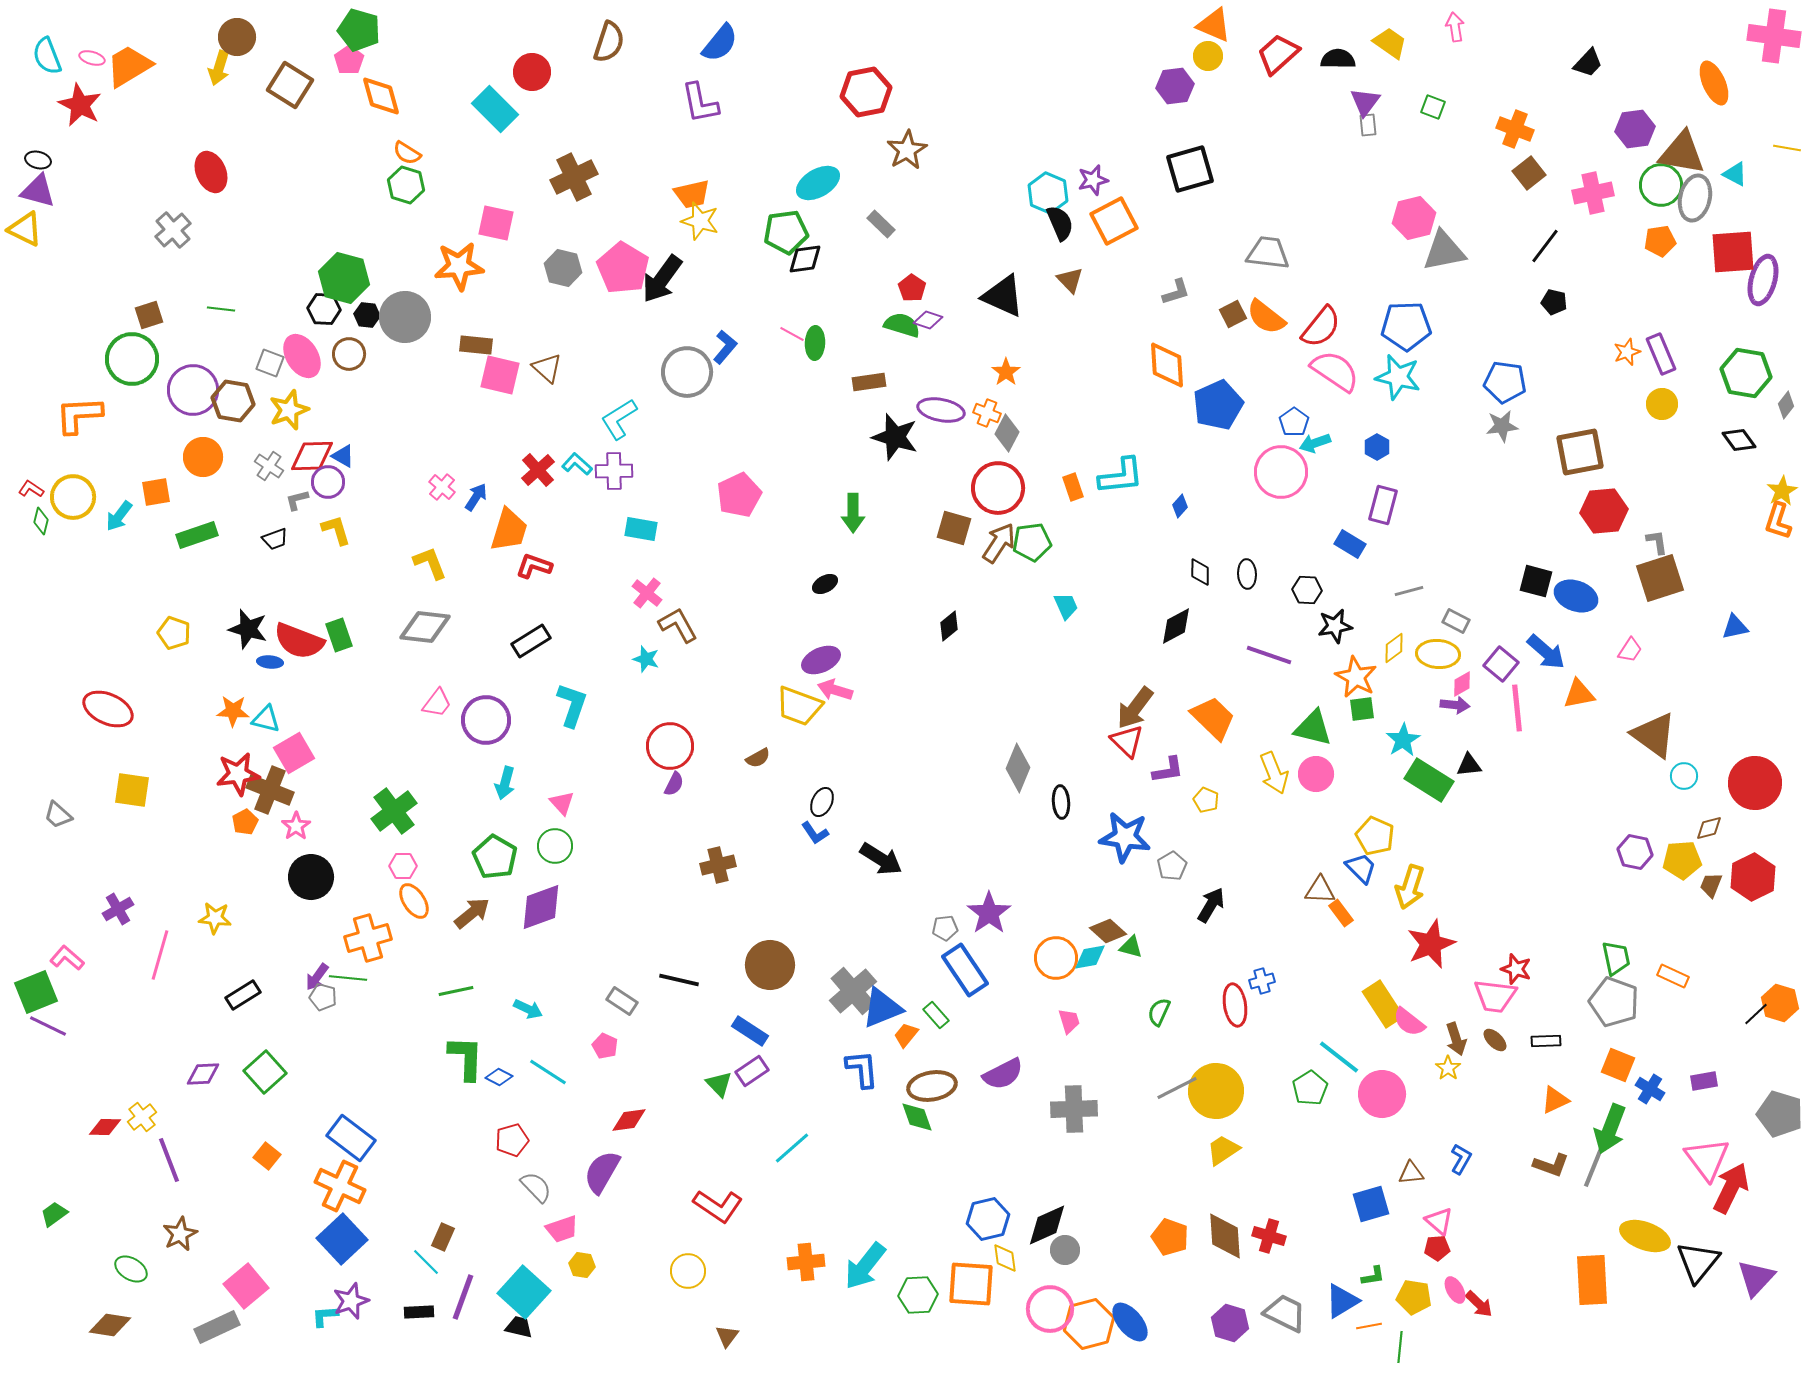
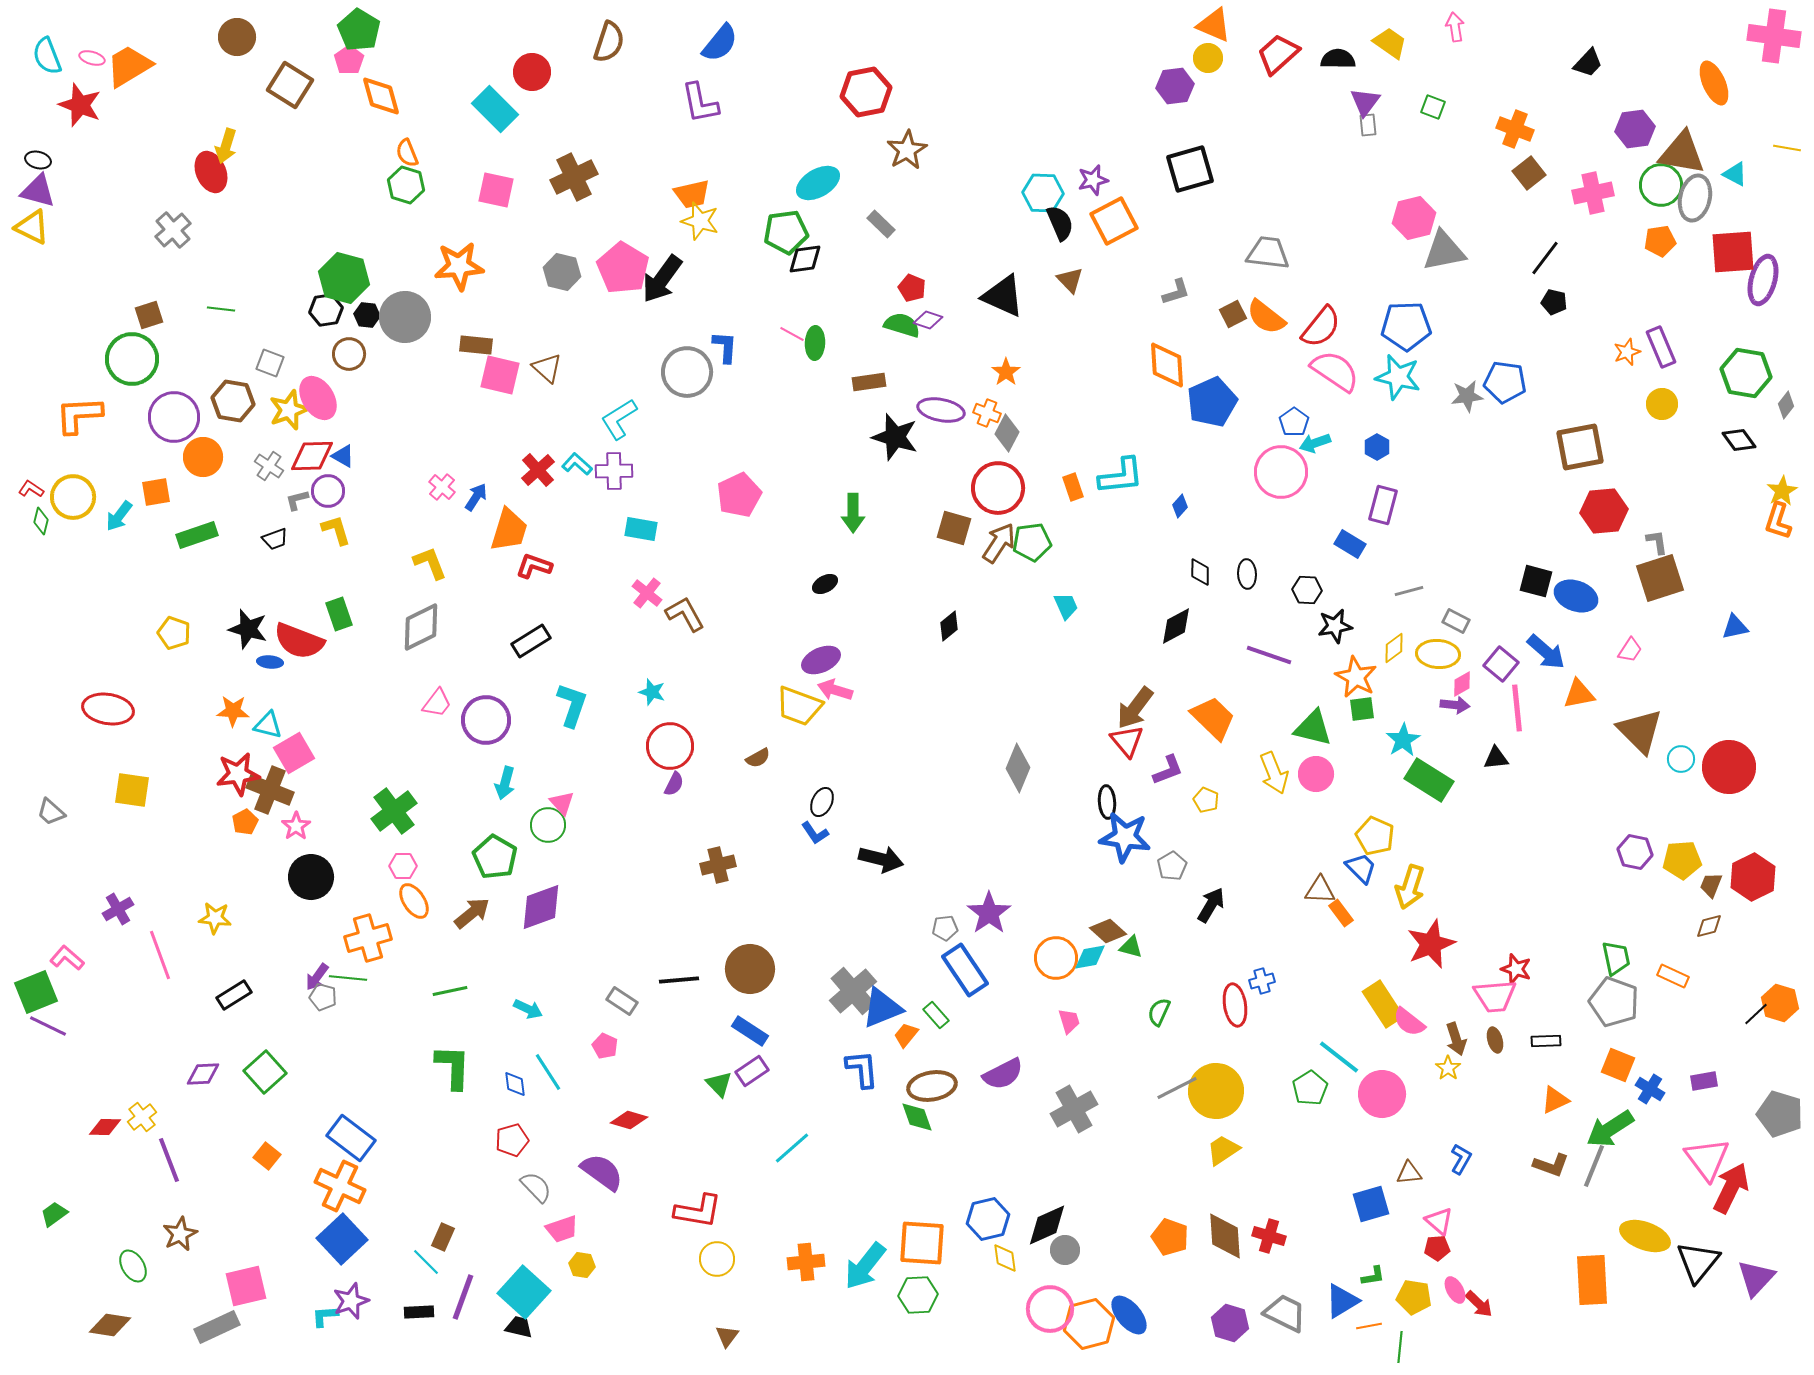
green pentagon at (359, 30): rotated 15 degrees clockwise
yellow circle at (1208, 56): moved 2 px down
yellow arrow at (219, 68): moved 7 px right, 78 px down
red star at (80, 105): rotated 6 degrees counterclockwise
orange semicircle at (407, 153): rotated 36 degrees clockwise
cyan hexagon at (1048, 193): moved 5 px left; rotated 21 degrees counterclockwise
pink square at (496, 223): moved 33 px up
yellow triangle at (25, 229): moved 7 px right, 2 px up
black line at (1545, 246): moved 12 px down
gray hexagon at (563, 268): moved 1 px left, 4 px down
red pentagon at (912, 288): rotated 12 degrees counterclockwise
black hexagon at (324, 309): moved 2 px right, 1 px down; rotated 12 degrees counterclockwise
blue L-shape at (725, 347): rotated 36 degrees counterclockwise
purple rectangle at (1661, 354): moved 7 px up
pink ellipse at (302, 356): moved 16 px right, 42 px down
purple circle at (193, 390): moved 19 px left, 27 px down
blue pentagon at (1218, 405): moved 6 px left, 3 px up
gray star at (1502, 426): moved 35 px left, 30 px up
brown square at (1580, 452): moved 5 px up
purple circle at (328, 482): moved 9 px down
brown L-shape at (678, 625): moved 7 px right, 11 px up
gray diamond at (425, 627): moved 4 px left; rotated 33 degrees counterclockwise
green rectangle at (339, 635): moved 21 px up
cyan star at (646, 659): moved 6 px right, 33 px down
red ellipse at (108, 709): rotated 15 degrees counterclockwise
cyan triangle at (266, 719): moved 2 px right, 6 px down
brown triangle at (1654, 735): moved 14 px left, 4 px up; rotated 9 degrees clockwise
red triangle at (1127, 741): rotated 6 degrees clockwise
black triangle at (1469, 765): moved 27 px right, 7 px up
purple L-shape at (1168, 770): rotated 12 degrees counterclockwise
cyan circle at (1684, 776): moved 3 px left, 17 px up
red circle at (1755, 783): moved 26 px left, 16 px up
black ellipse at (1061, 802): moved 46 px right
gray trapezoid at (58, 815): moved 7 px left, 3 px up
brown diamond at (1709, 828): moved 98 px down
green circle at (555, 846): moved 7 px left, 21 px up
black arrow at (881, 859): rotated 18 degrees counterclockwise
pink line at (160, 955): rotated 36 degrees counterclockwise
brown circle at (770, 965): moved 20 px left, 4 px down
black line at (679, 980): rotated 18 degrees counterclockwise
green line at (456, 991): moved 6 px left
black rectangle at (243, 995): moved 9 px left
pink trapezoid at (1495, 996): rotated 12 degrees counterclockwise
brown ellipse at (1495, 1040): rotated 30 degrees clockwise
green L-shape at (466, 1058): moved 13 px left, 9 px down
cyan line at (548, 1072): rotated 24 degrees clockwise
blue diamond at (499, 1077): moved 16 px right, 7 px down; rotated 56 degrees clockwise
gray cross at (1074, 1109): rotated 27 degrees counterclockwise
red diamond at (629, 1120): rotated 24 degrees clockwise
green arrow at (1610, 1129): rotated 36 degrees clockwise
purple semicircle at (602, 1172): rotated 96 degrees clockwise
brown triangle at (1411, 1173): moved 2 px left
red L-shape at (718, 1206): moved 20 px left, 5 px down; rotated 24 degrees counterclockwise
green ellipse at (131, 1269): moved 2 px right, 3 px up; rotated 28 degrees clockwise
yellow circle at (688, 1271): moved 29 px right, 12 px up
orange square at (971, 1284): moved 49 px left, 41 px up
pink square at (246, 1286): rotated 27 degrees clockwise
blue ellipse at (1130, 1322): moved 1 px left, 7 px up
